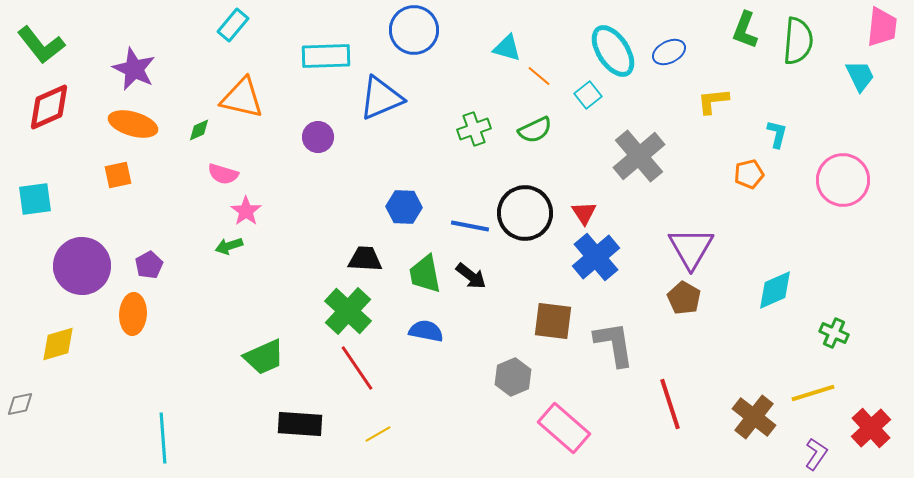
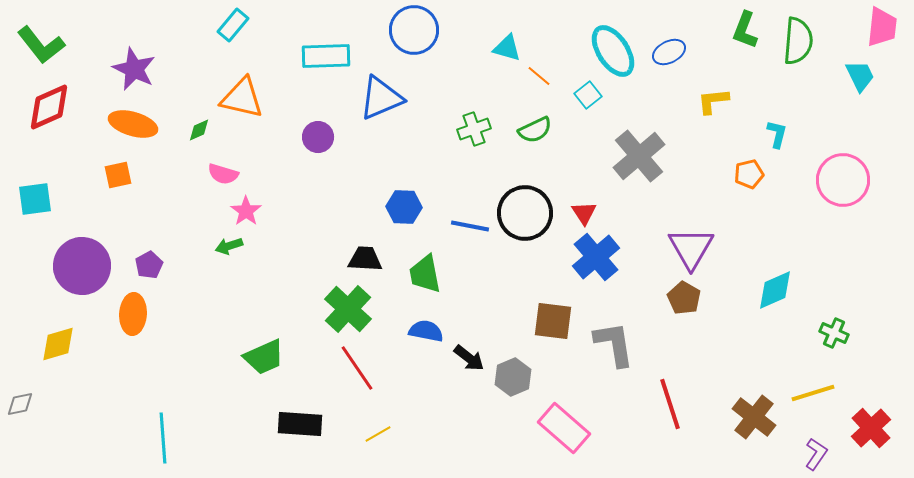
black arrow at (471, 276): moved 2 px left, 82 px down
green cross at (348, 311): moved 2 px up
